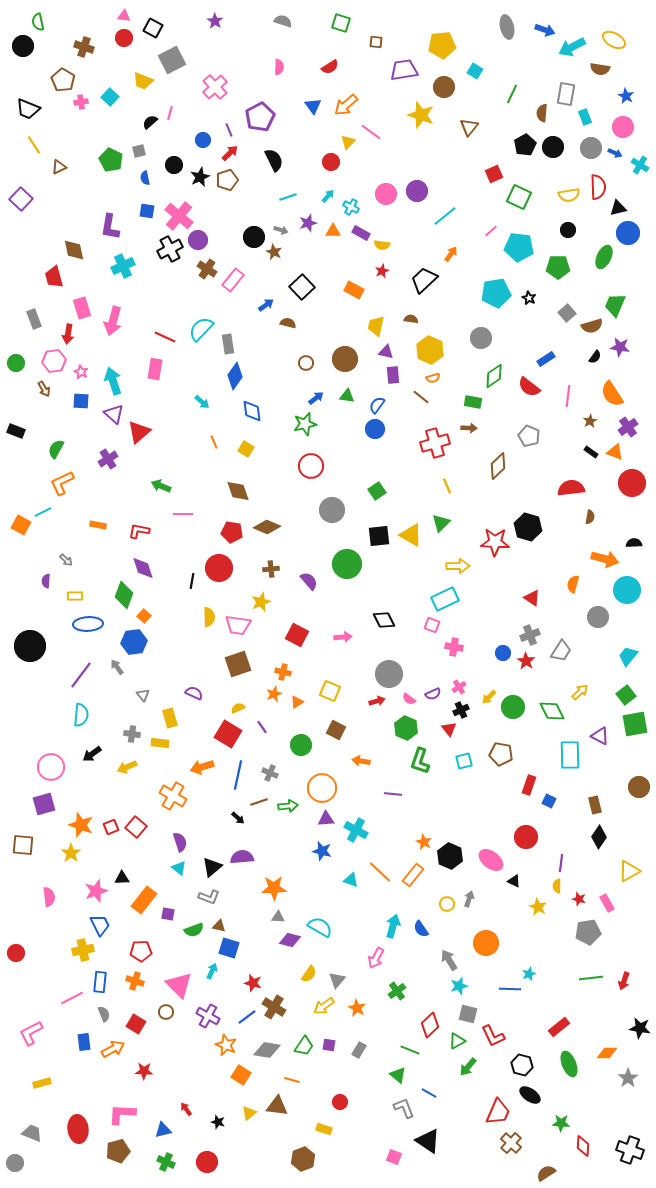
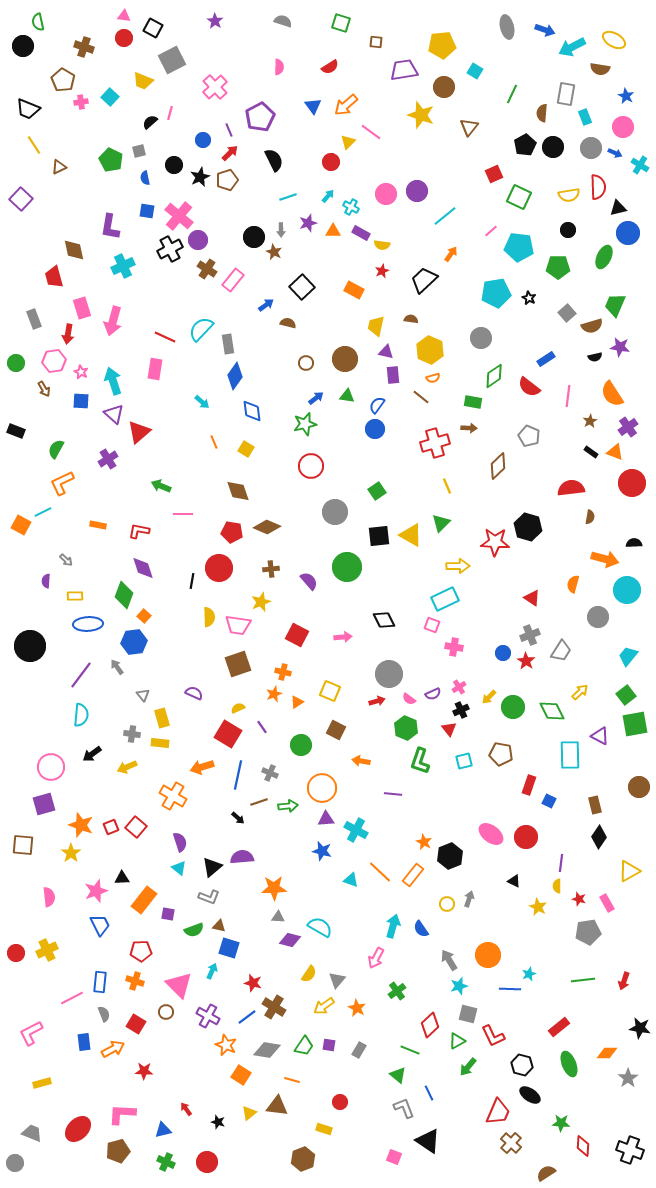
gray arrow at (281, 230): rotated 72 degrees clockwise
black semicircle at (595, 357): rotated 40 degrees clockwise
gray circle at (332, 510): moved 3 px right, 2 px down
green circle at (347, 564): moved 3 px down
yellow rectangle at (170, 718): moved 8 px left
black hexagon at (450, 856): rotated 15 degrees clockwise
pink ellipse at (491, 860): moved 26 px up
orange circle at (486, 943): moved 2 px right, 12 px down
yellow cross at (83, 950): moved 36 px left; rotated 15 degrees counterclockwise
green line at (591, 978): moved 8 px left, 2 px down
blue line at (429, 1093): rotated 35 degrees clockwise
red ellipse at (78, 1129): rotated 52 degrees clockwise
